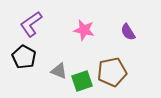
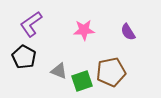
pink star: rotated 15 degrees counterclockwise
brown pentagon: moved 1 px left
